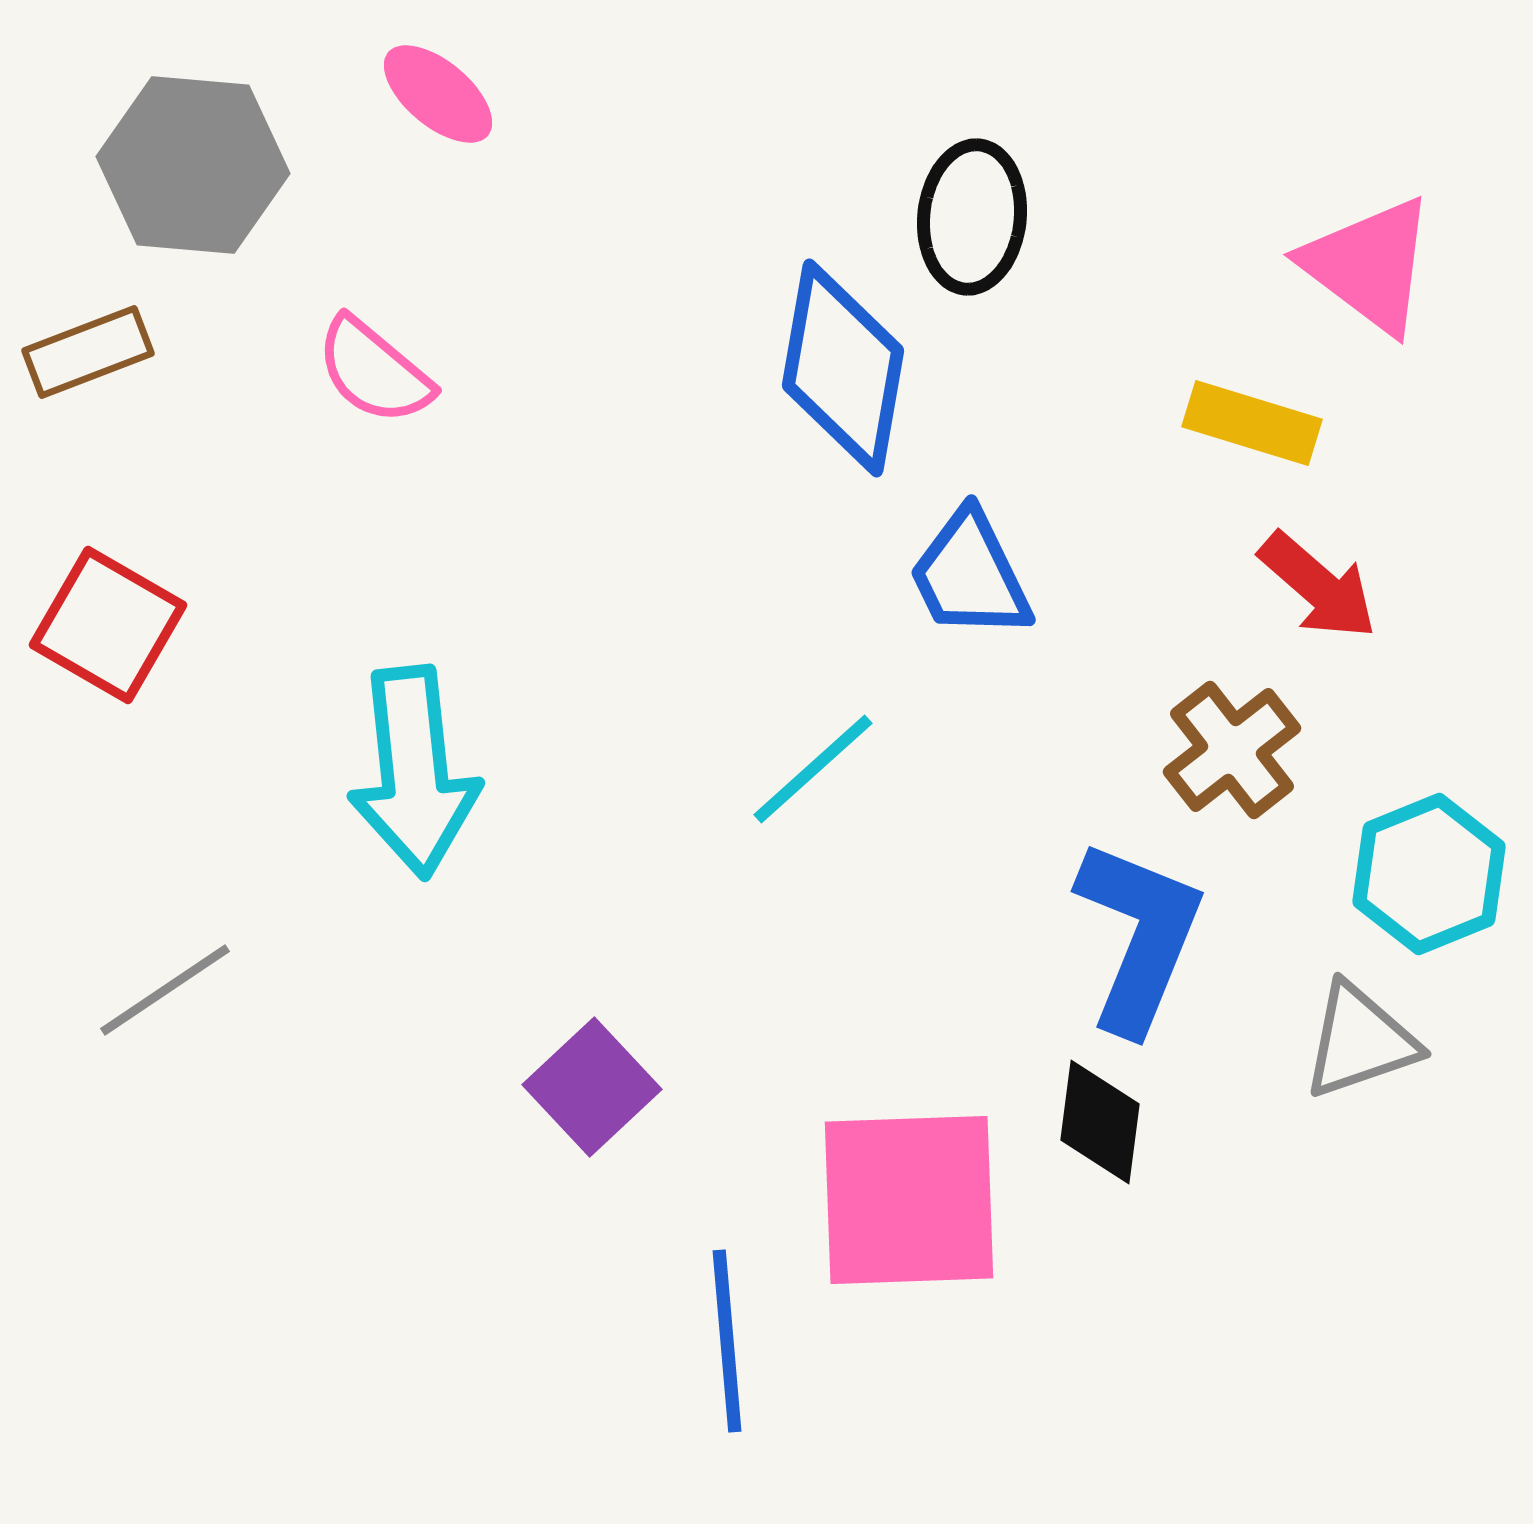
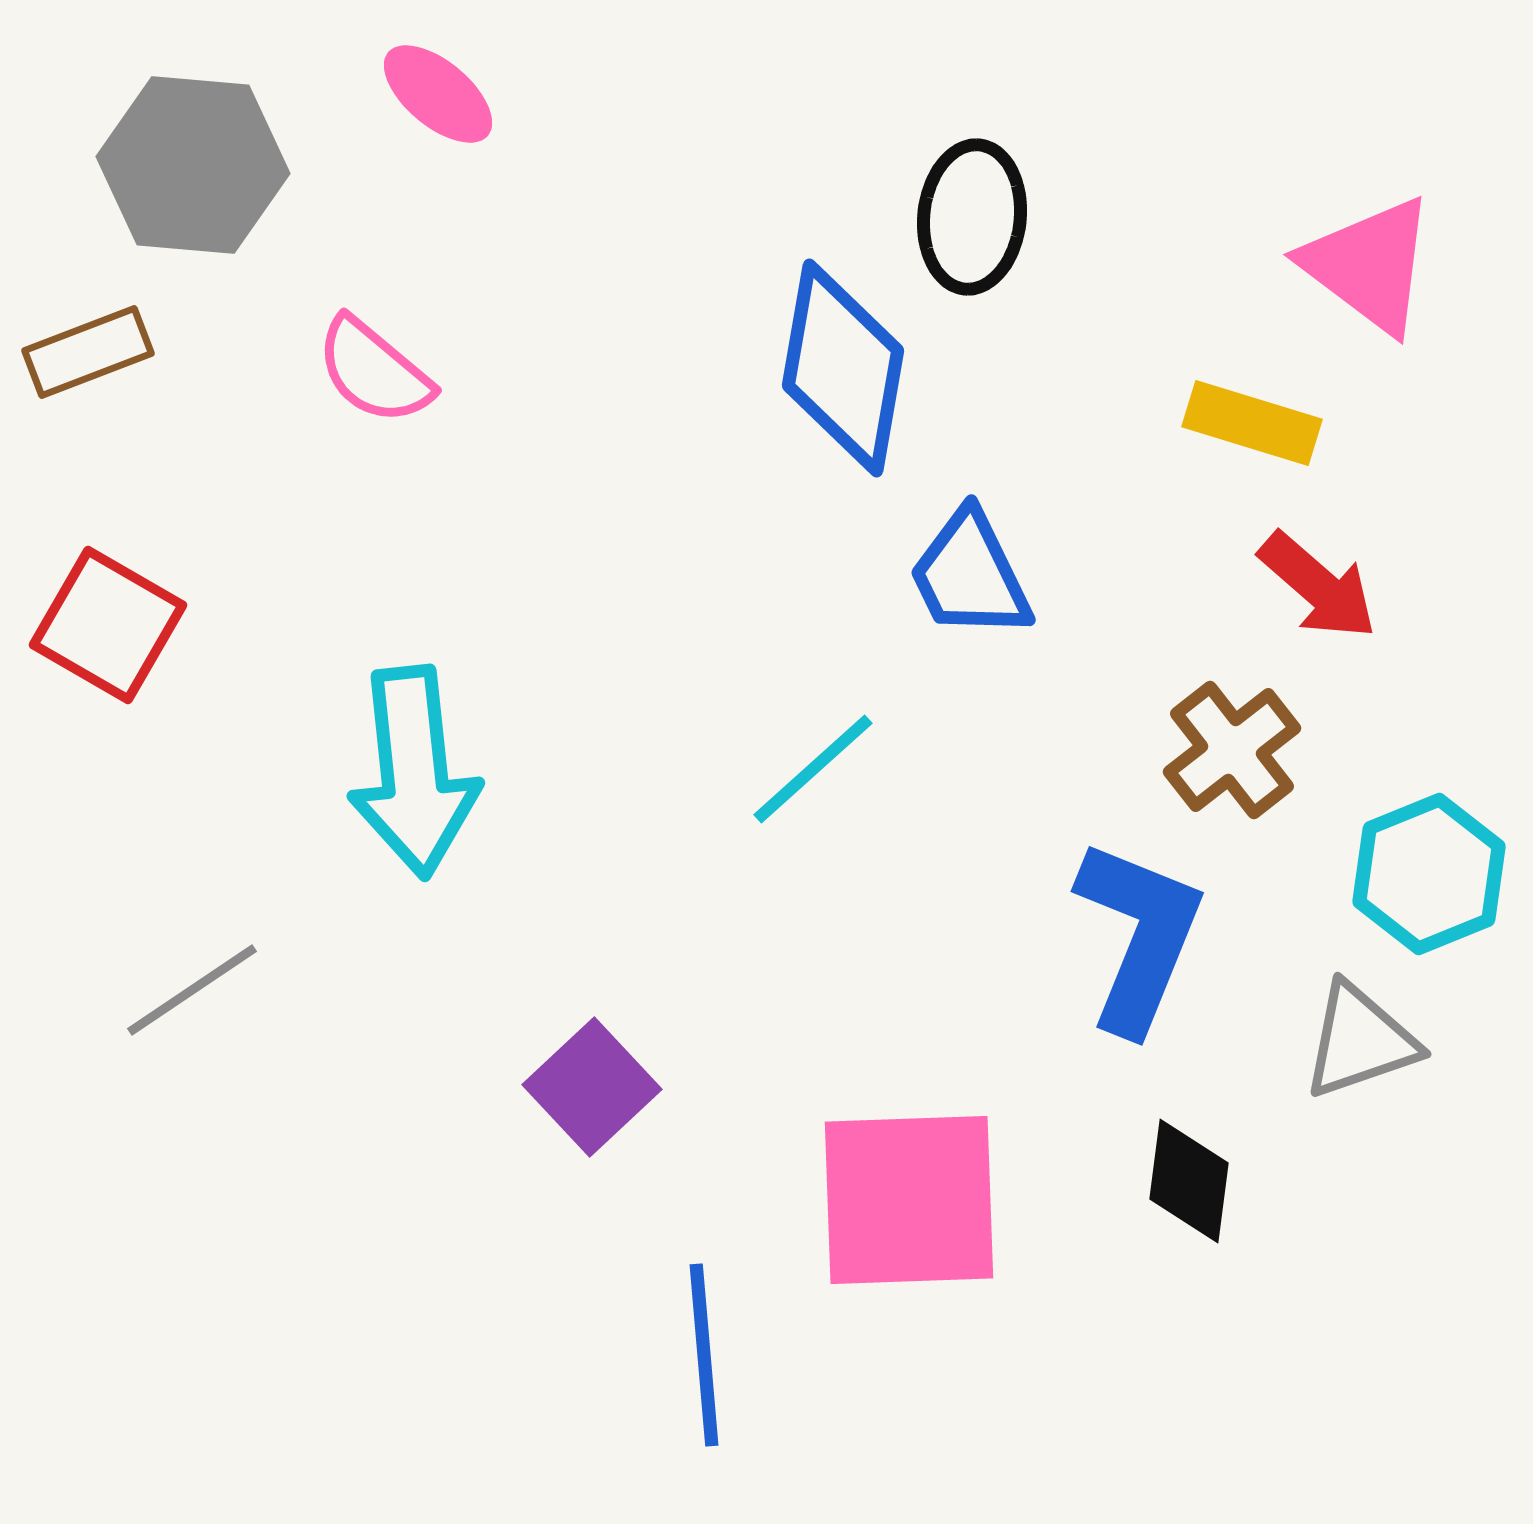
gray line: moved 27 px right
black diamond: moved 89 px right, 59 px down
blue line: moved 23 px left, 14 px down
